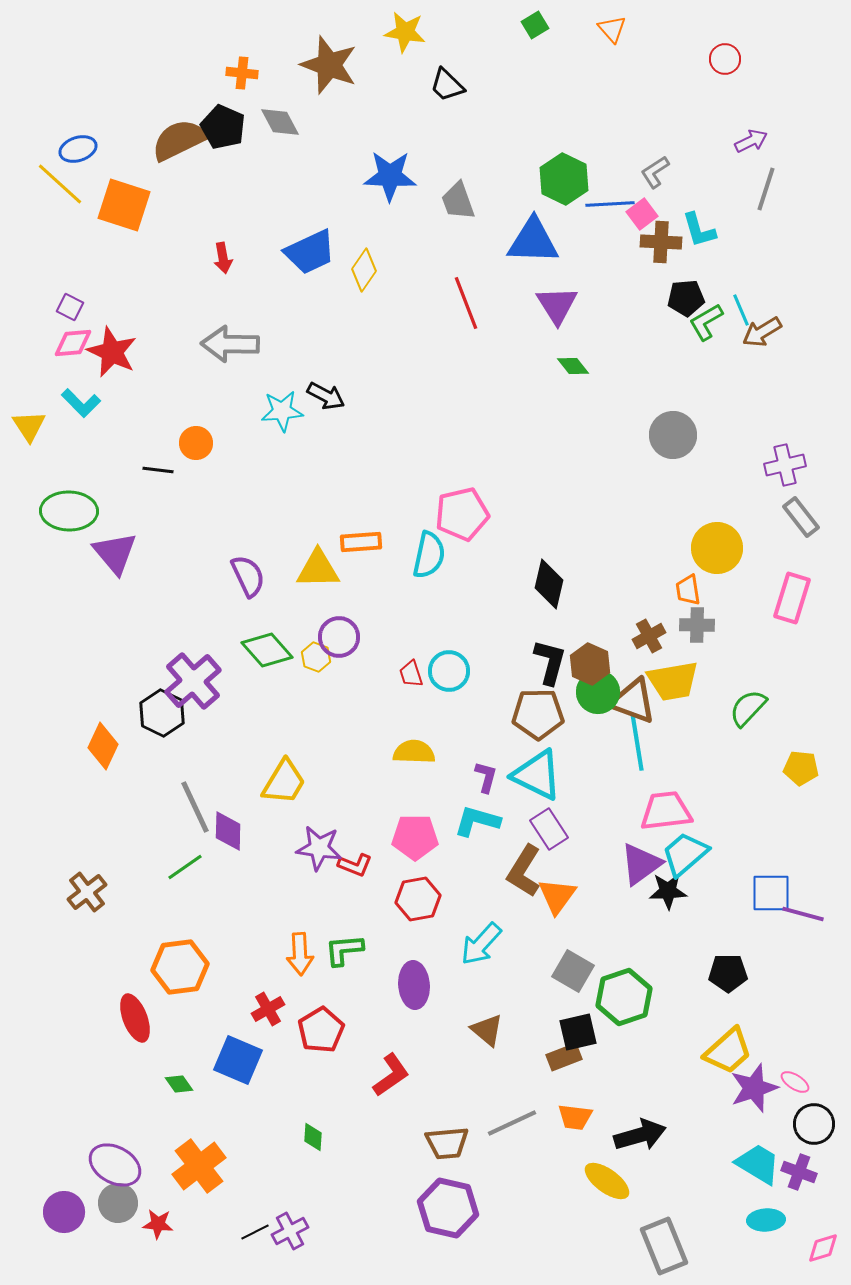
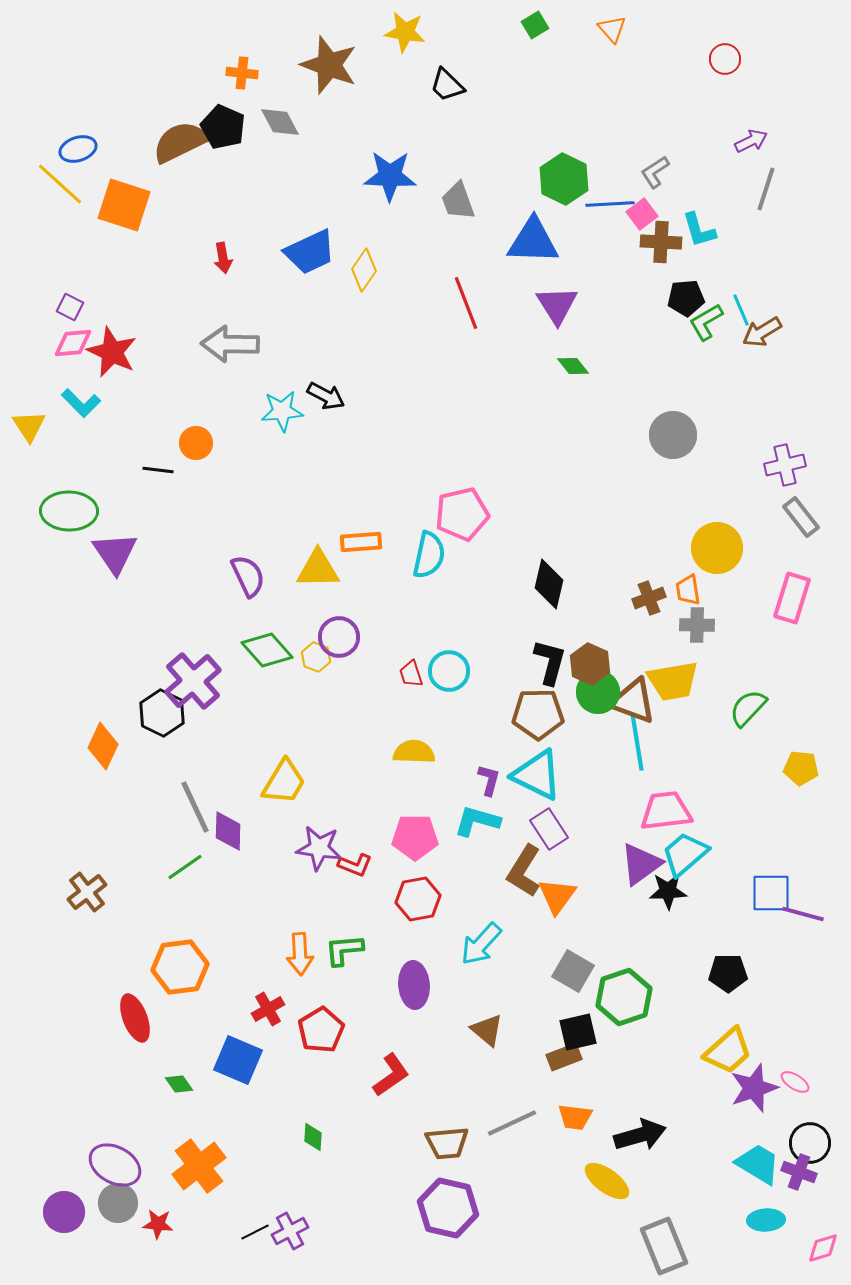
brown semicircle at (179, 140): moved 1 px right, 2 px down
purple triangle at (115, 553): rotated 6 degrees clockwise
brown cross at (649, 636): moved 38 px up; rotated 8 degrees clockwise
purple L-shape at (486, 777): moved 3 px right, 3 px down
black circle at (814, 1124): moved 4 px left, 19 px down
